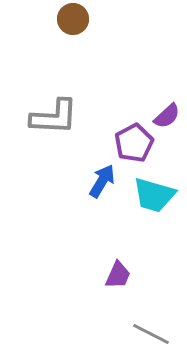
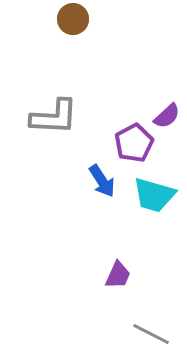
blue arrow: rotated 116 degrees clockwise
